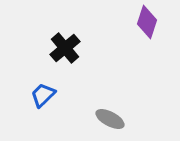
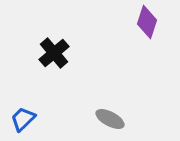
black cross: moved 11 px left, 5 px down
blue trapezoid: moved 20 px left, 24 px down
